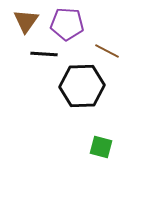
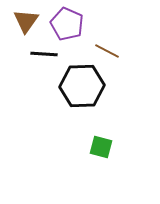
purple pentagon: rotated 20 degrees clockwise
